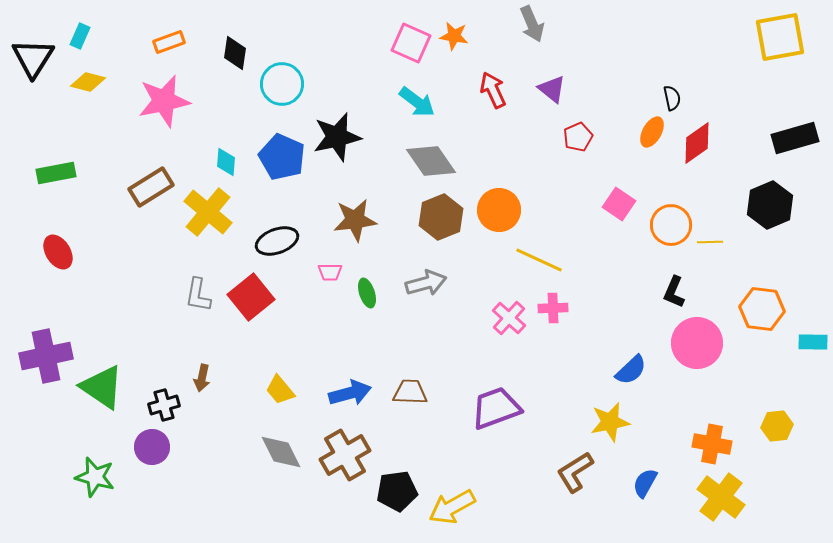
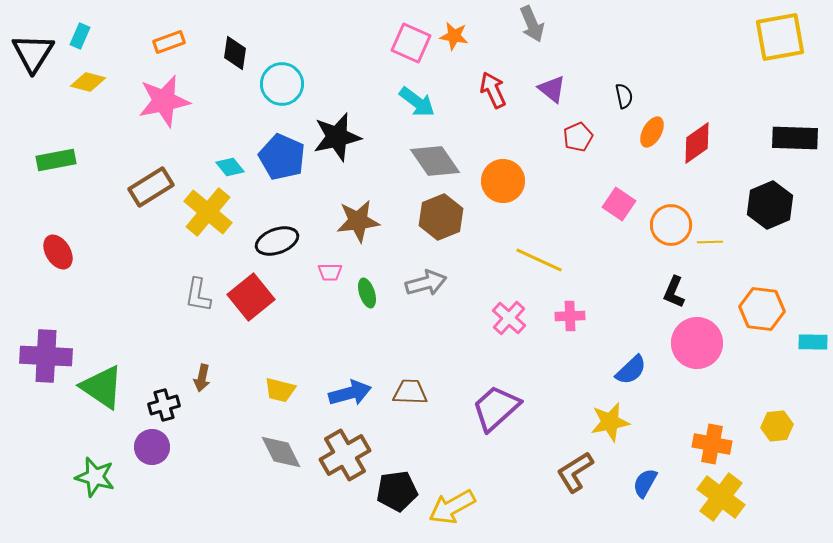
black triangle at (33, 58): moved 5 px up
black semicircle at (672, 98): moved 48 px left, 2 px up
black rectangle at (795, 138): rotated 18 degrees clockwise
gray diamond at (431, 161): moved 4 px right
cyan diamond at (226, 162): moved 4 px right, 5 px down; rotated 44 degrees counterclockwise
green rectangle at (56, 173): moved 13 px up
orange circle at (499, 210): moved 4 px right, 29 px up
brown star at (355, 220): moved 3 px right, 1 px down
pink cross at (553, 308): moved 17 px right, 8 px down
purple cross at (46, 356): rotated 15 degrees clockwise
yellow trapezoid at (280, 390): rotated 36 degrees counterclockwise
purple trapezoid at (496, 408): rotated 22 degrees counterclockwise
